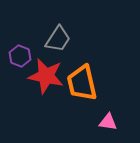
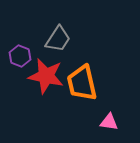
pink triangle: moved 1 px right
